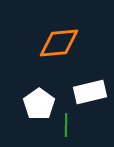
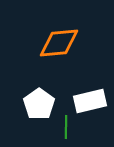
white rectangle: moved 9 px down
green line: moved 2 px down
